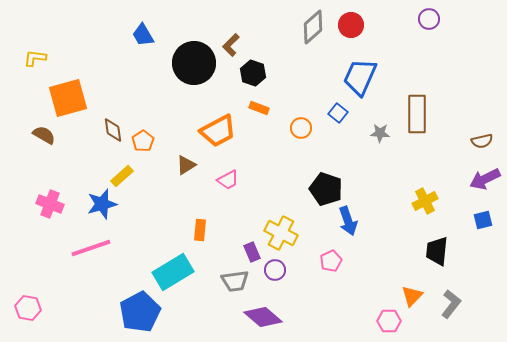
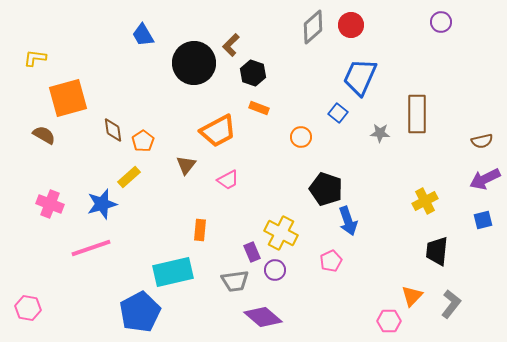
purple circle at (429, 19): moved 12 px right, 3 px down
orange circle at (301, 128): moved 9 px down
brown triangle at (186, 165): rotated 20 degrees counterclockwise
yellow rectangle at (122, 176): moved 7 px right, 1 px down
cyan rectangle at (173, 272): rotated 18 degrees clockwise
